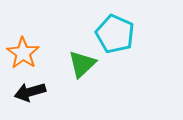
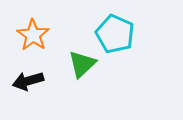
orange star: moved 10 px right, 18 px up
black arrow: moved 2 px left, 11 px up
